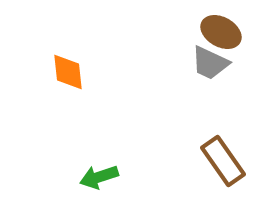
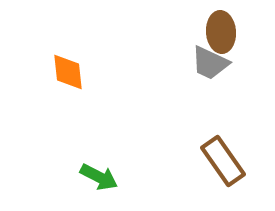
brown ellipse: rotated 57 degrees clockwise
green arrow: rotated 135 degrees counterclockwise
